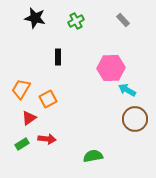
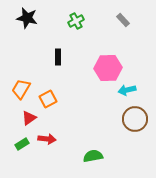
black star: moved 8 px left
pink hexagon: moved 3 px left
cyan arrow: rotated 42 degrees counterclockwise
